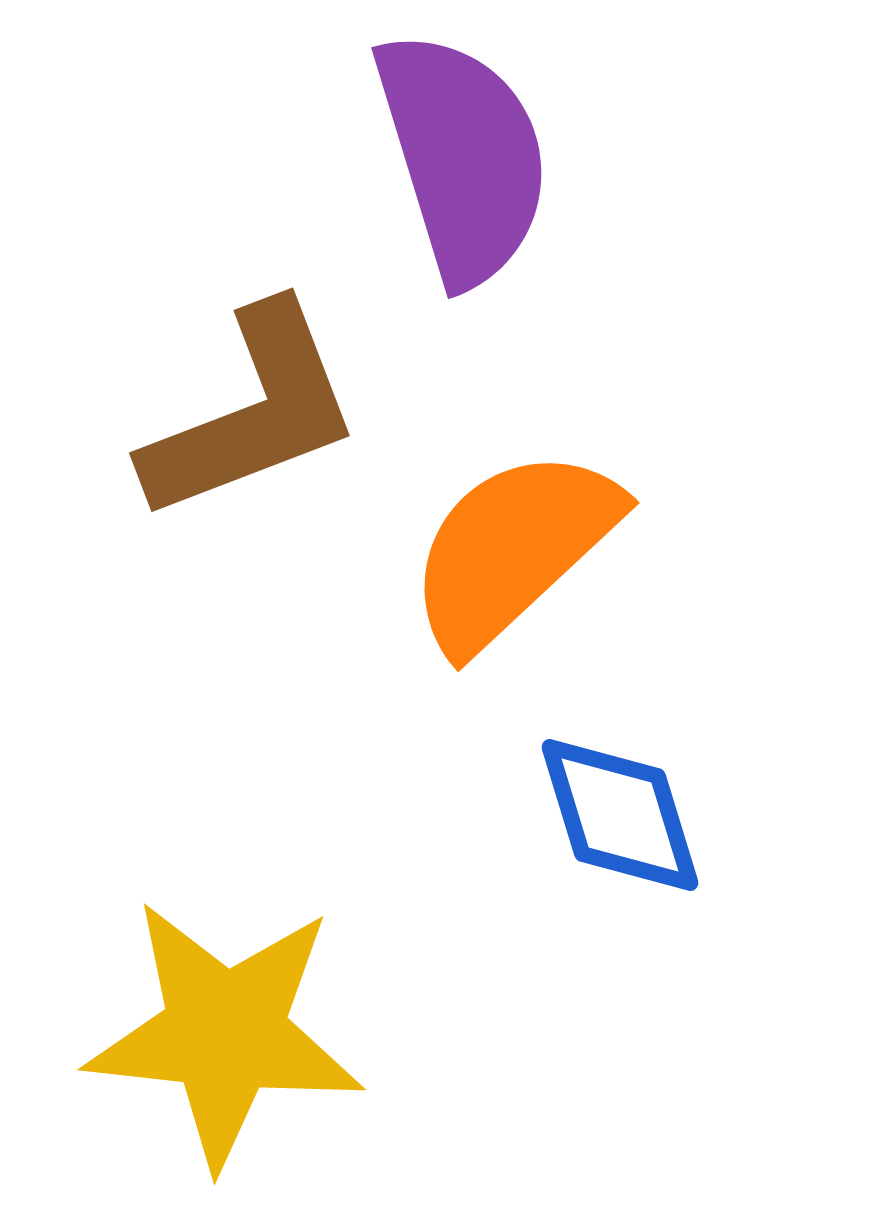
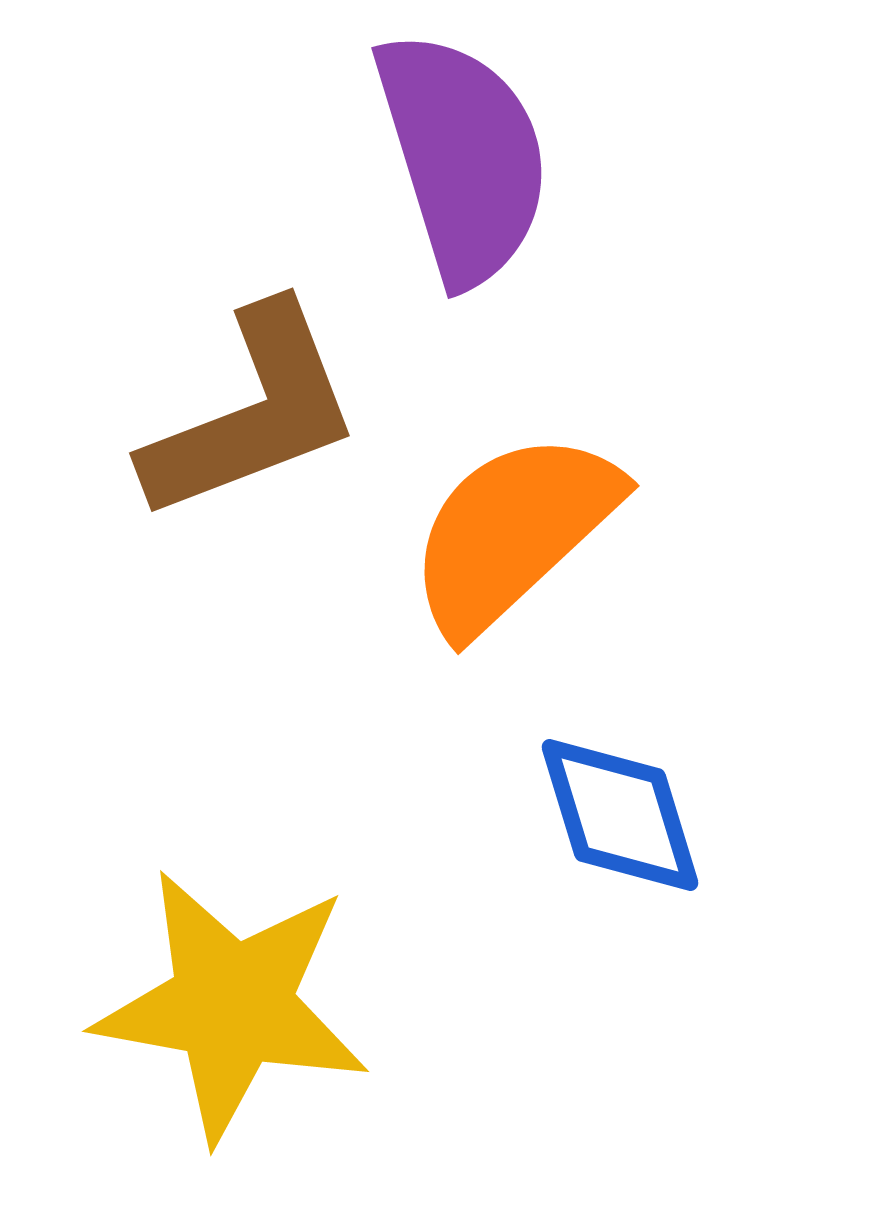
orange semicircle: moved 17 px up
yellow star: moved 7 px right, 28 px up; rotated 4 degrees clockwise
